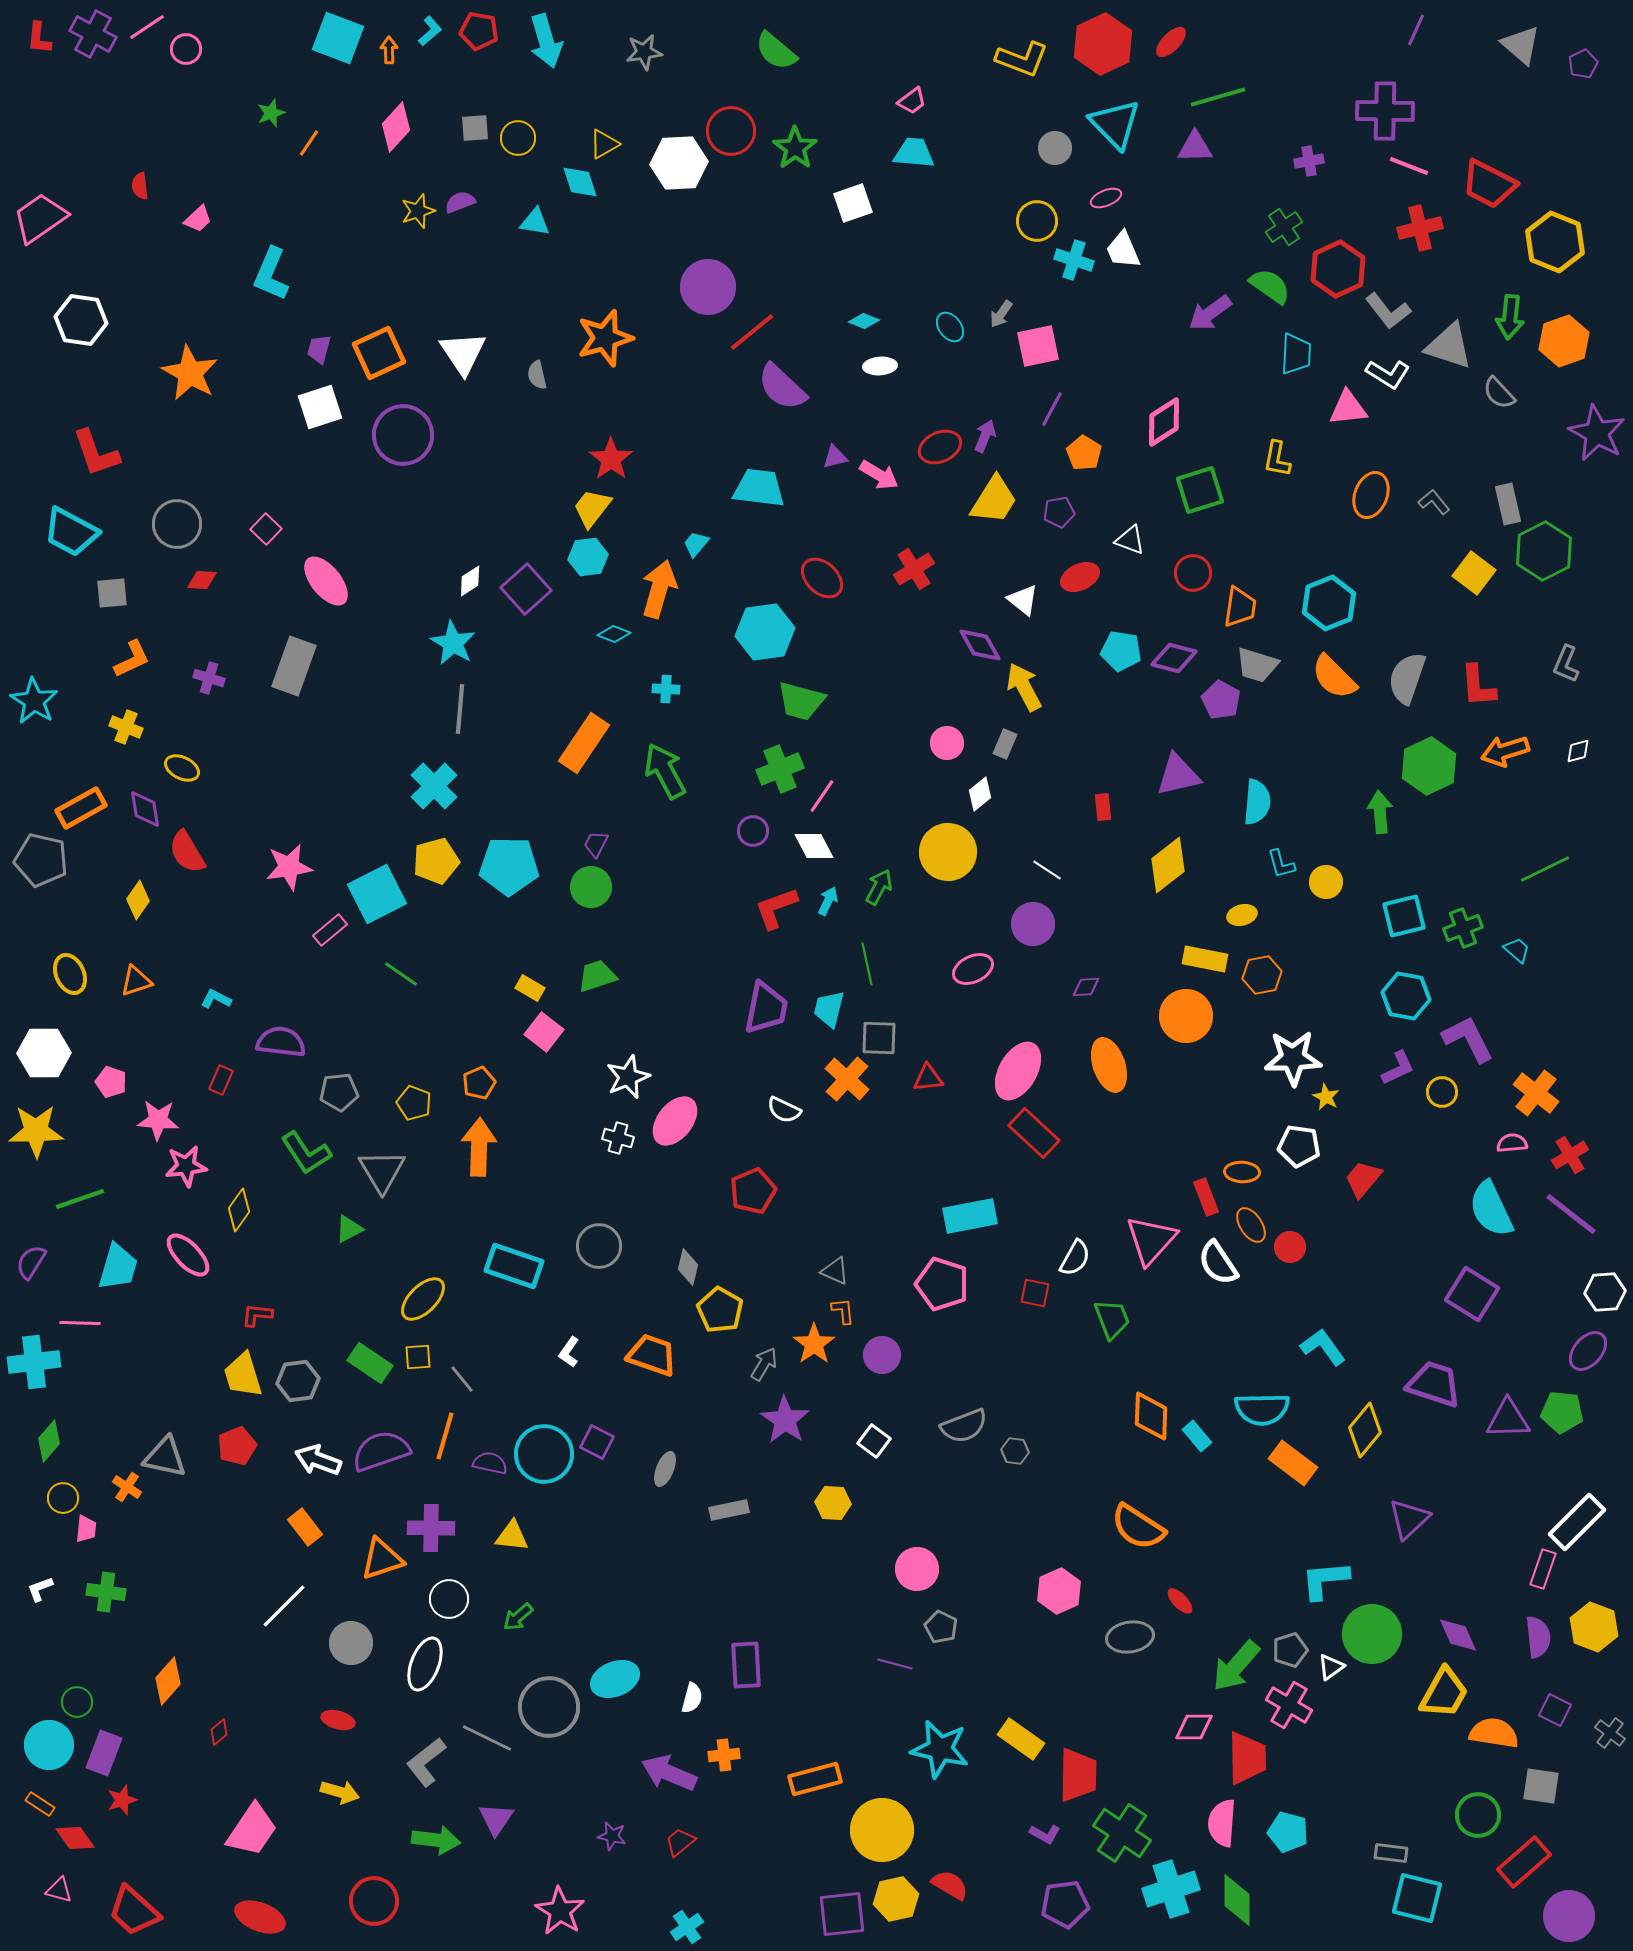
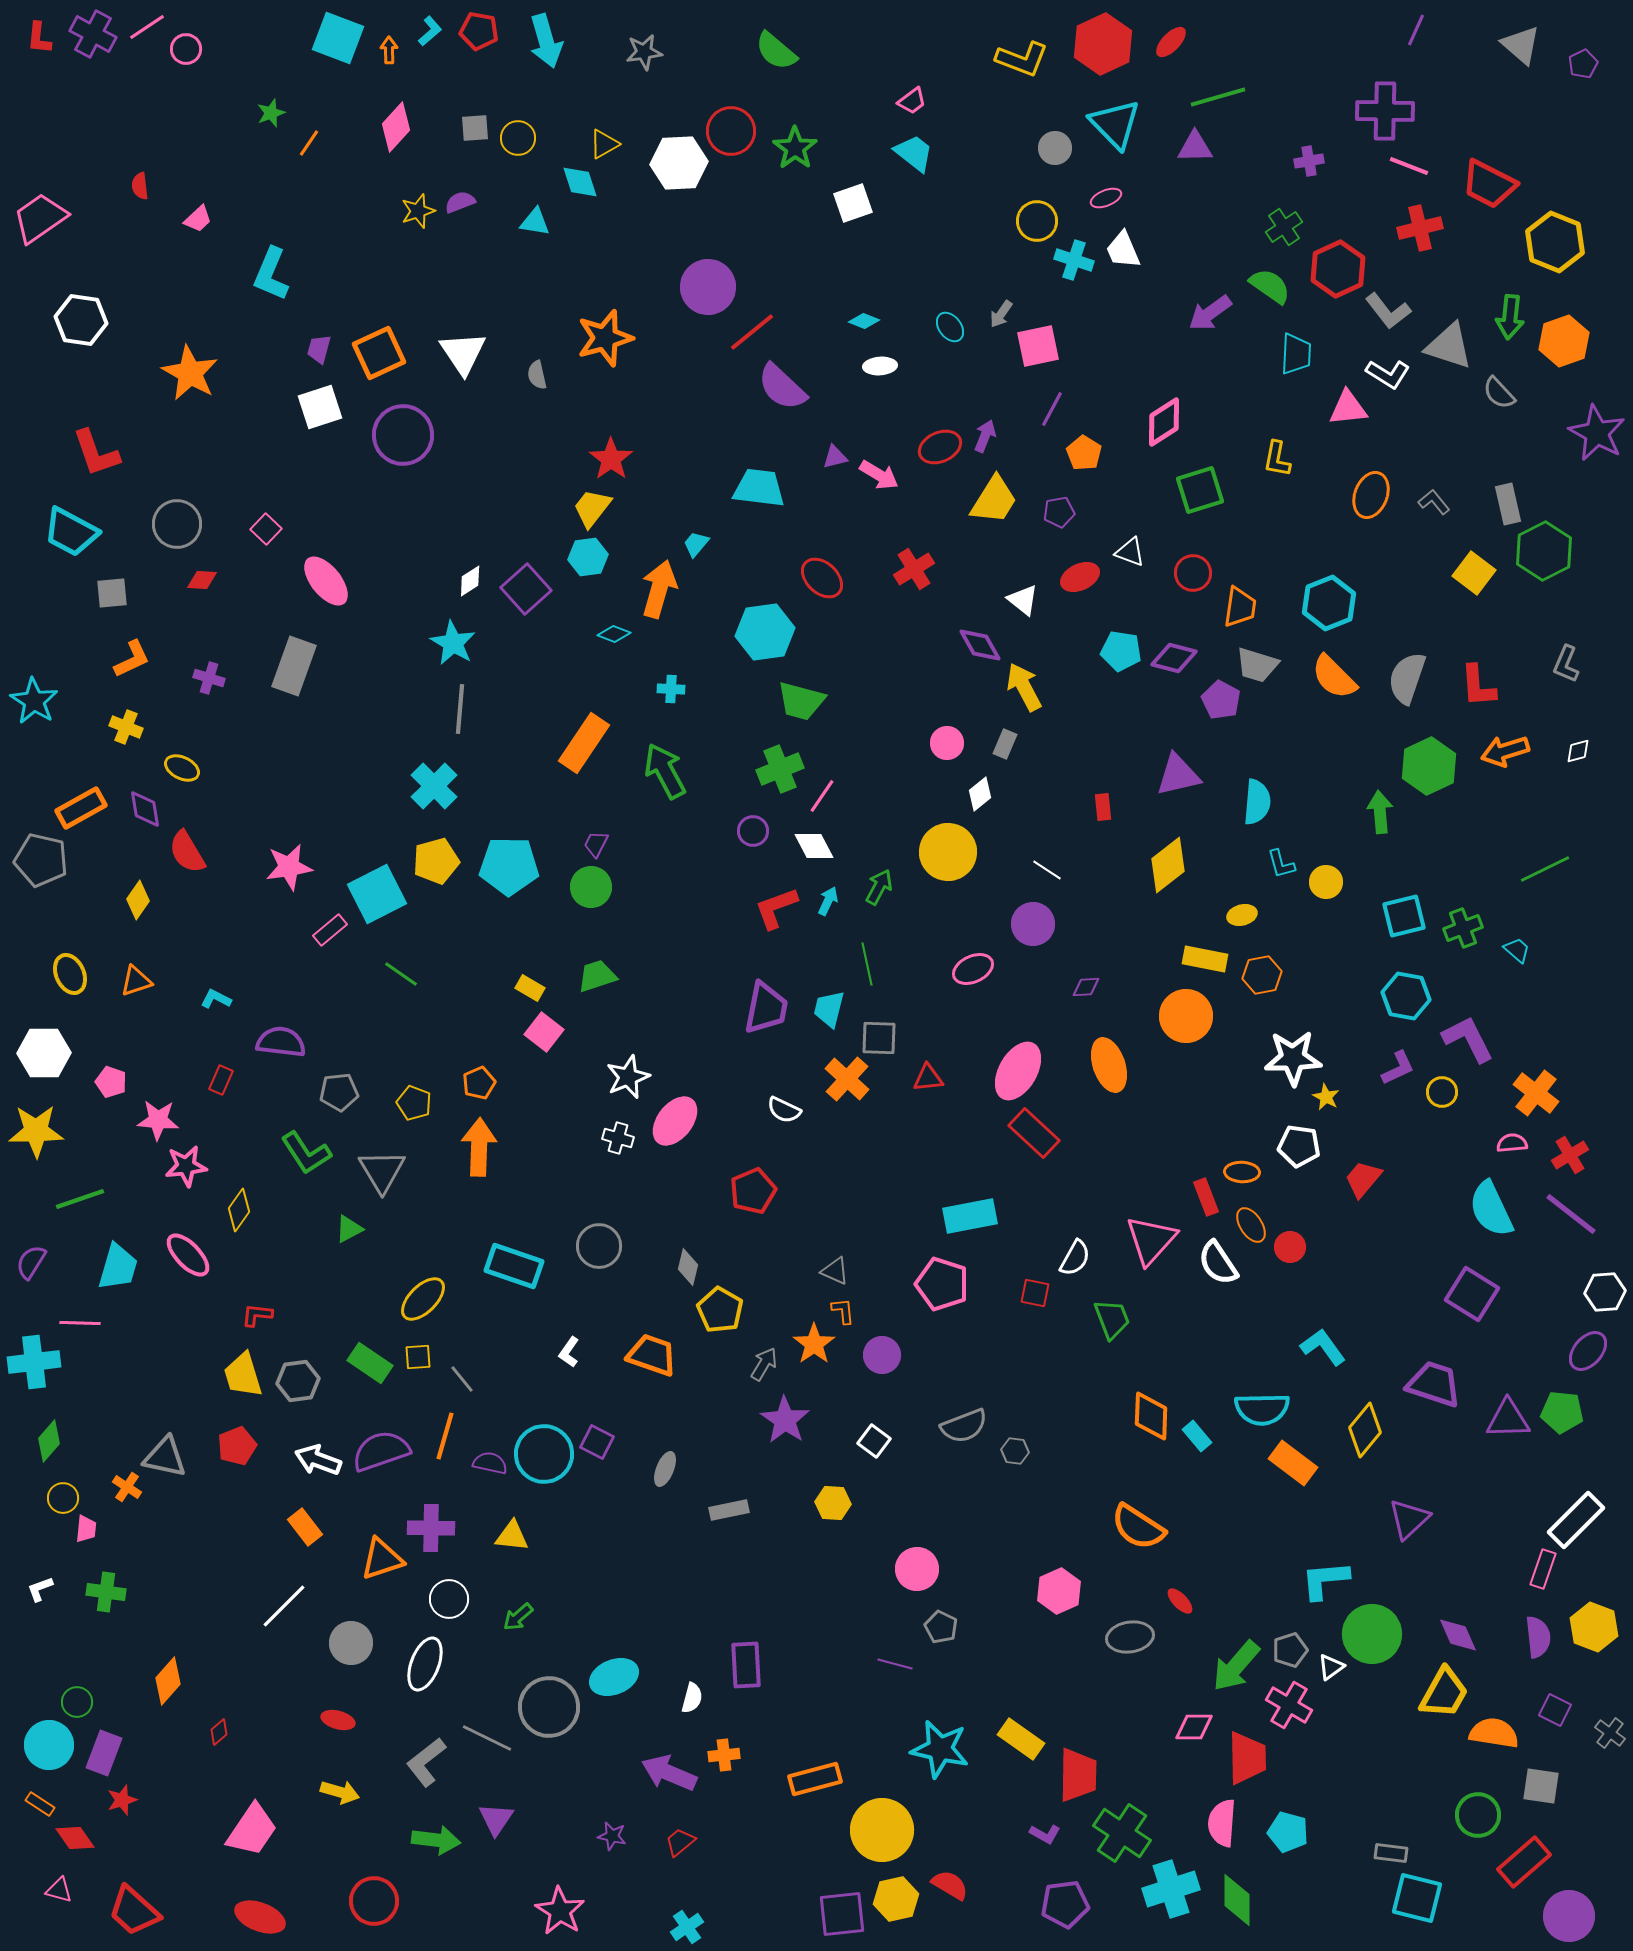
cyan trapezoid at (914, 153): rotated 33 degrees clockwise
white triangle at (1130, 540): moved 12 px down
cyan cross at (666, 689): moved 5 px right
white rectangle at (1577, 1522): moved 1 px left, 2 px up
cyan ellipse at (615, 1679): moved 1 px left, 2 px up
